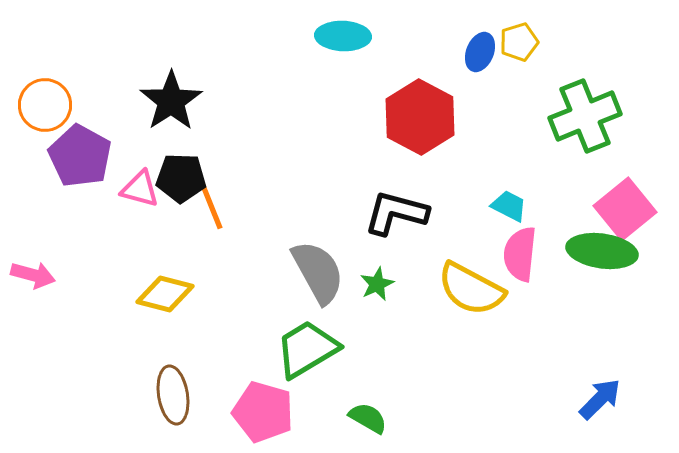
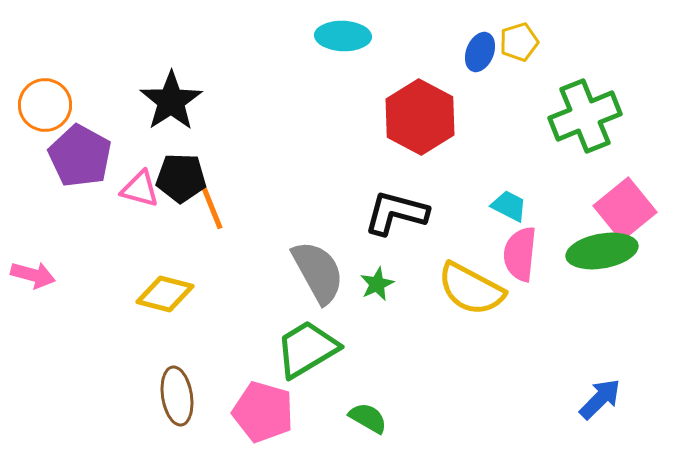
green ellipse: rotated 18 degrees counterclockwise
brown ellipse: moved 4 px right, 1 px down
